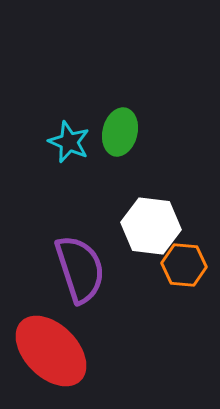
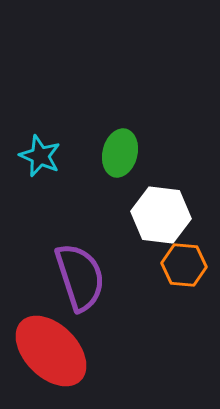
green ellipse: moved 21 px down
cyan star: moved 29 px left, 14 px down
white hexagon: moved 10 px right, 11 px up
purple semicircle: moved 8 px down
